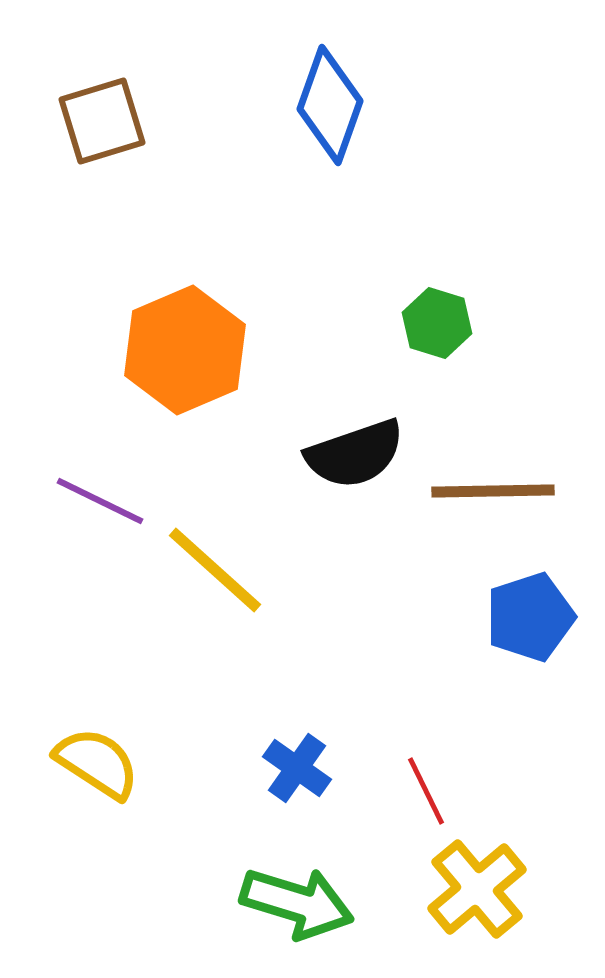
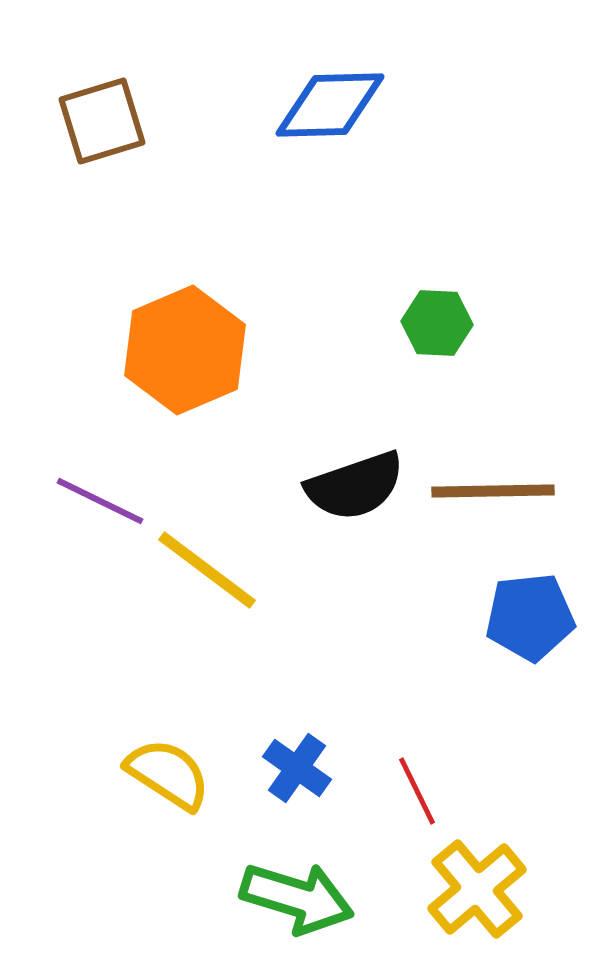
blue diamond: rotated 69 degrees clockwise
green hexagon: rotated 14 degrees counterclockwise
black semicircle: moved 32 px down
yellow line: moved 8 px left; rotated 5 degrees counterclockwise
blue pentagon: rotated 12 degrees clockwise
yellow semicircle: moved 71 px right, 11 px down
red line: moved 9 px left
green arrow: moved 5 px up
